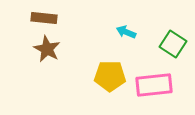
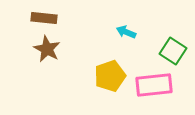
green square: moved 7 px down
yellow pentagon: rotated 20 degrees counterclockwise
